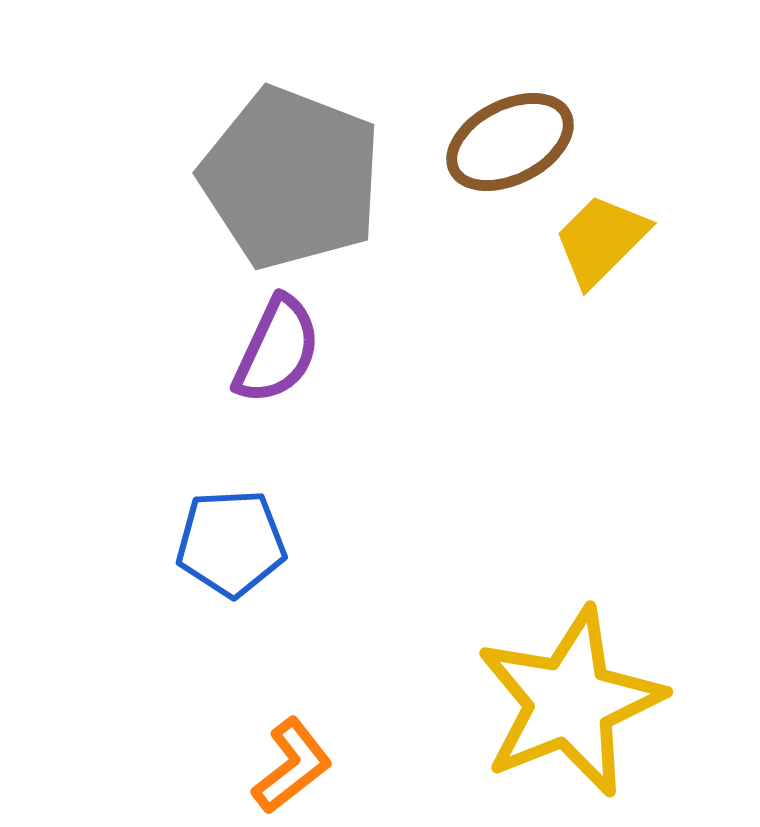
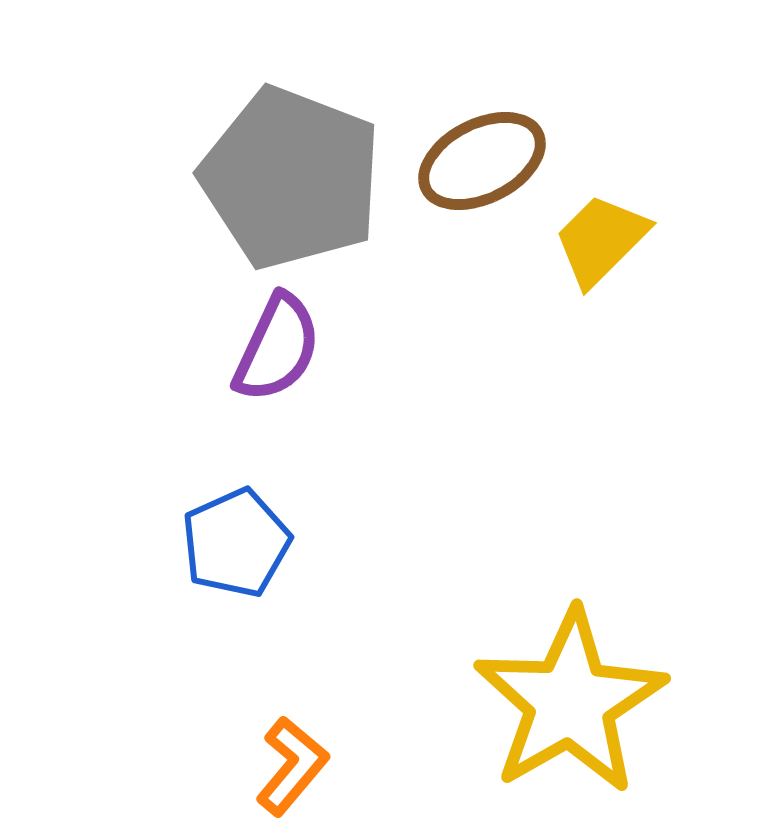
brown ellipse: moved 28 px left, 19 px down
purple semicircle: moved 2 px up
blue pentagon: moved 5 px right; rotated 21 degrees counterclockwise
yellow star: rotated 8 degrees counterclockwise
orange L-shape: rotated 12 degrees counterclockwise
